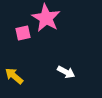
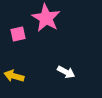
pink square: moved 5 px left, 1 px down
yellow arrow: rotated 24 degrees counterclockwise
